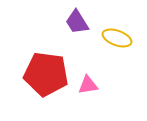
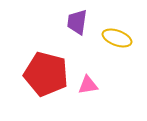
purple trapezoid: rotated 40 degrees clockwise
red pentagon: rotated 6 degrees clockwise
